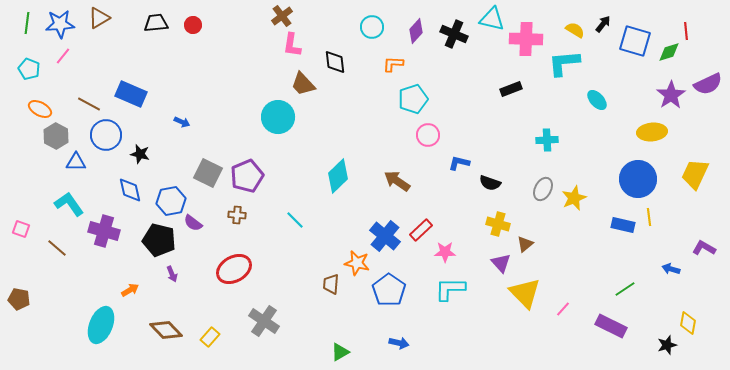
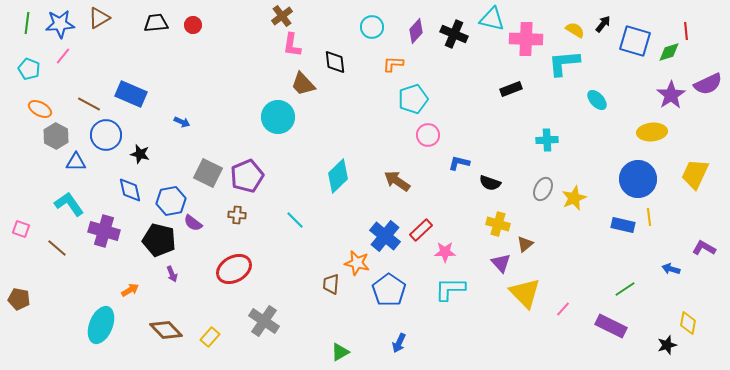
blue arrow at (399, 343): rotated 102 degrees clockwise
